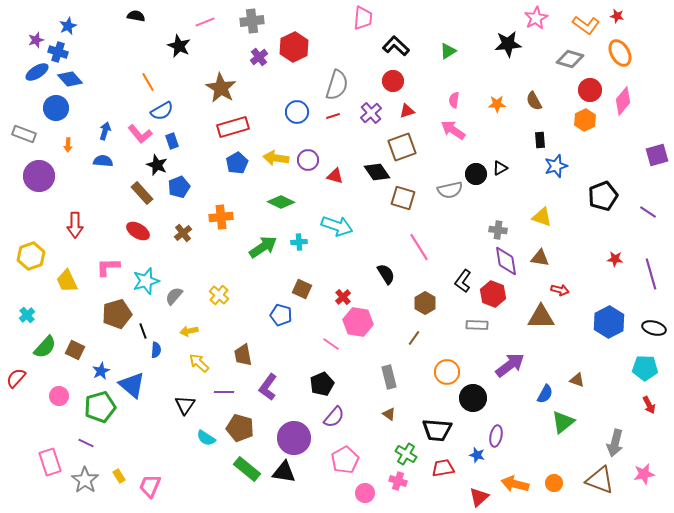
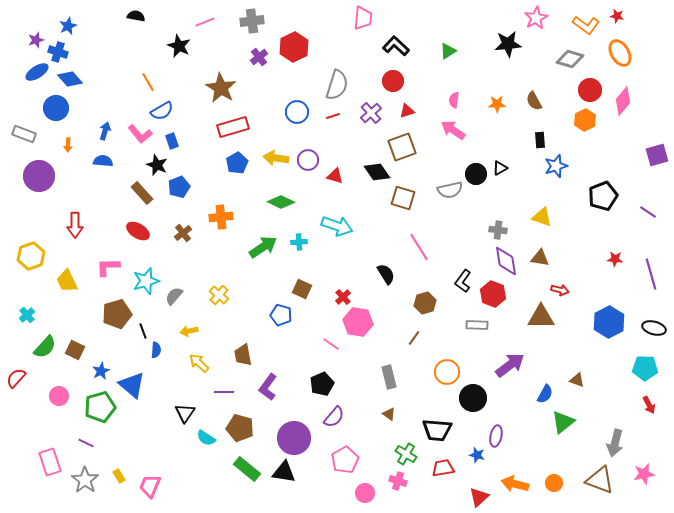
brown hexagon at (425, 303): rotated 15 degrees clockwise
black triangle at (185, 405): moved 8 px down
